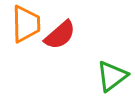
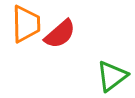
red semicircle: moved 1 px up
